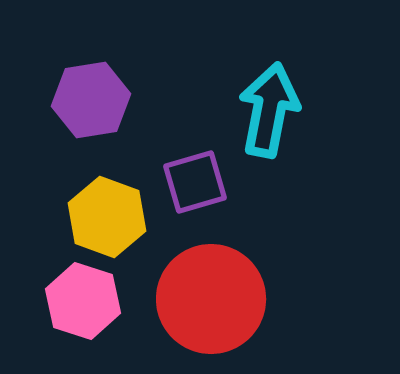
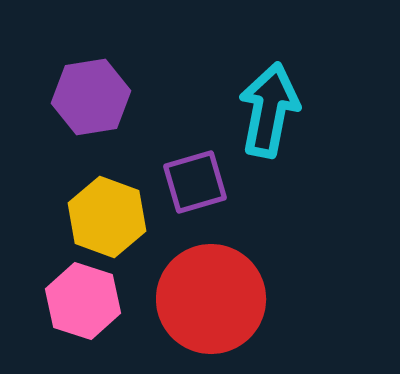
purple hexagon: moved 3 px up
